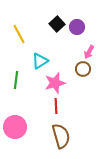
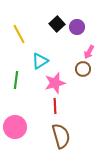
red line: moved 1 px left
